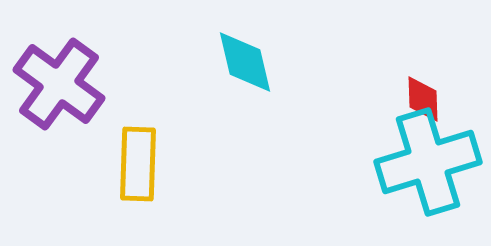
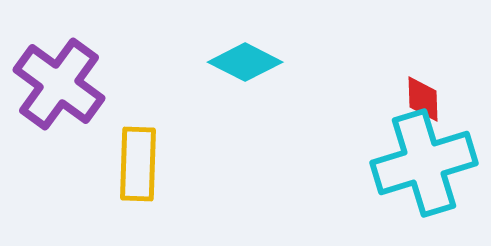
cyan diamond: rotated 50 degrees counterclockwise
cyan cross: moved 4 px left, 1 px down
